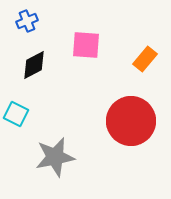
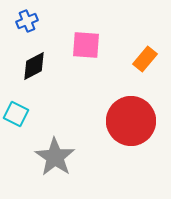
black diamond: moved 1 px down
gray star: rotated 27 degrees counterclockwise
